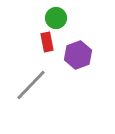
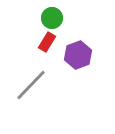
green circle: moved 4 px left
red rectangle: rotated 42 degrees clockwise
